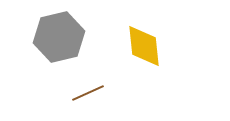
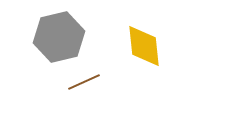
brown line: moved 4 px left, 11 px up
